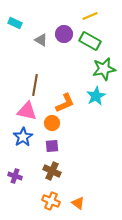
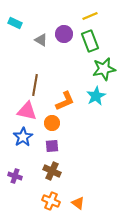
green rectangle: rotated 40 degrees clockwise
orange L-shape: moved 2 px up
